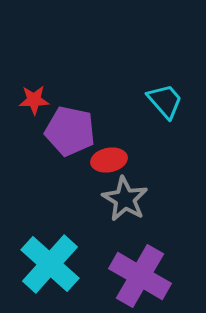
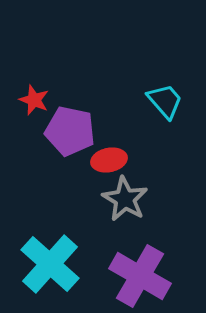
red star: rotated 24 degrees clockwise
